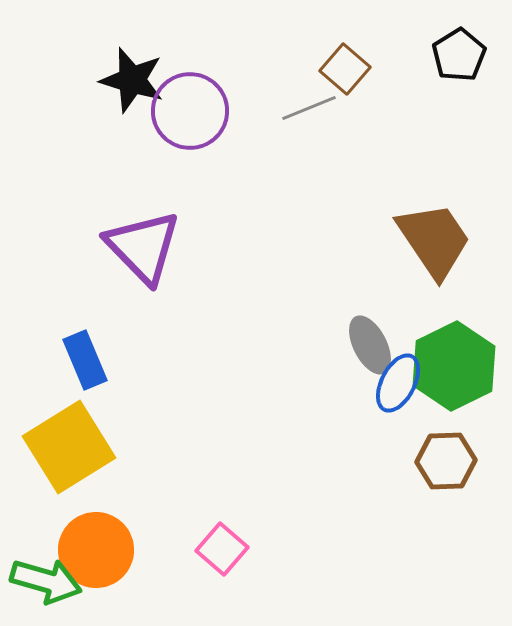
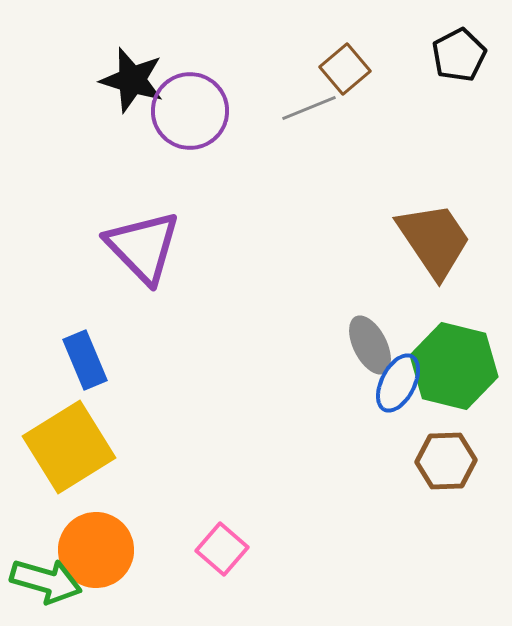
black pentagon: rotated 4 degrees clockwise
brown square: rotated 9 degrees clockwise
green hexagon: rotated 20 degrees counterclockwise
